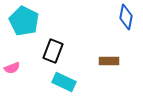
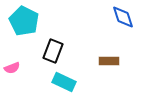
blue diamond: moved 3 px left; rotated 30 degrees counterclockwise
